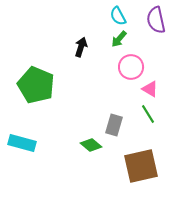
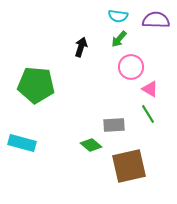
cyan semicircle: rotated 54 degrees counterclockwise
purple semicircle: rotated 104 degrees clockwise
green pentagon: rotated 18 degrees counterclockwise
gray rectangle: rotated 70 degrees clockwise
brown square: moved 12 px left
